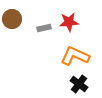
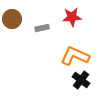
red star: moved 3 px right, 5 px up
gray rectangle: moved 2 px left
black cross: moved 2 px right, 4 px up
